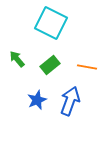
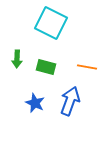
green arrow: rotated 138 degrees counterclockwise
green rectangle: moved 4 px left, 2 px down; rotated 54 degrees clockwise
blue star: moved 2 px left, 3 px down; rotated 24 degrees counterclockwise
